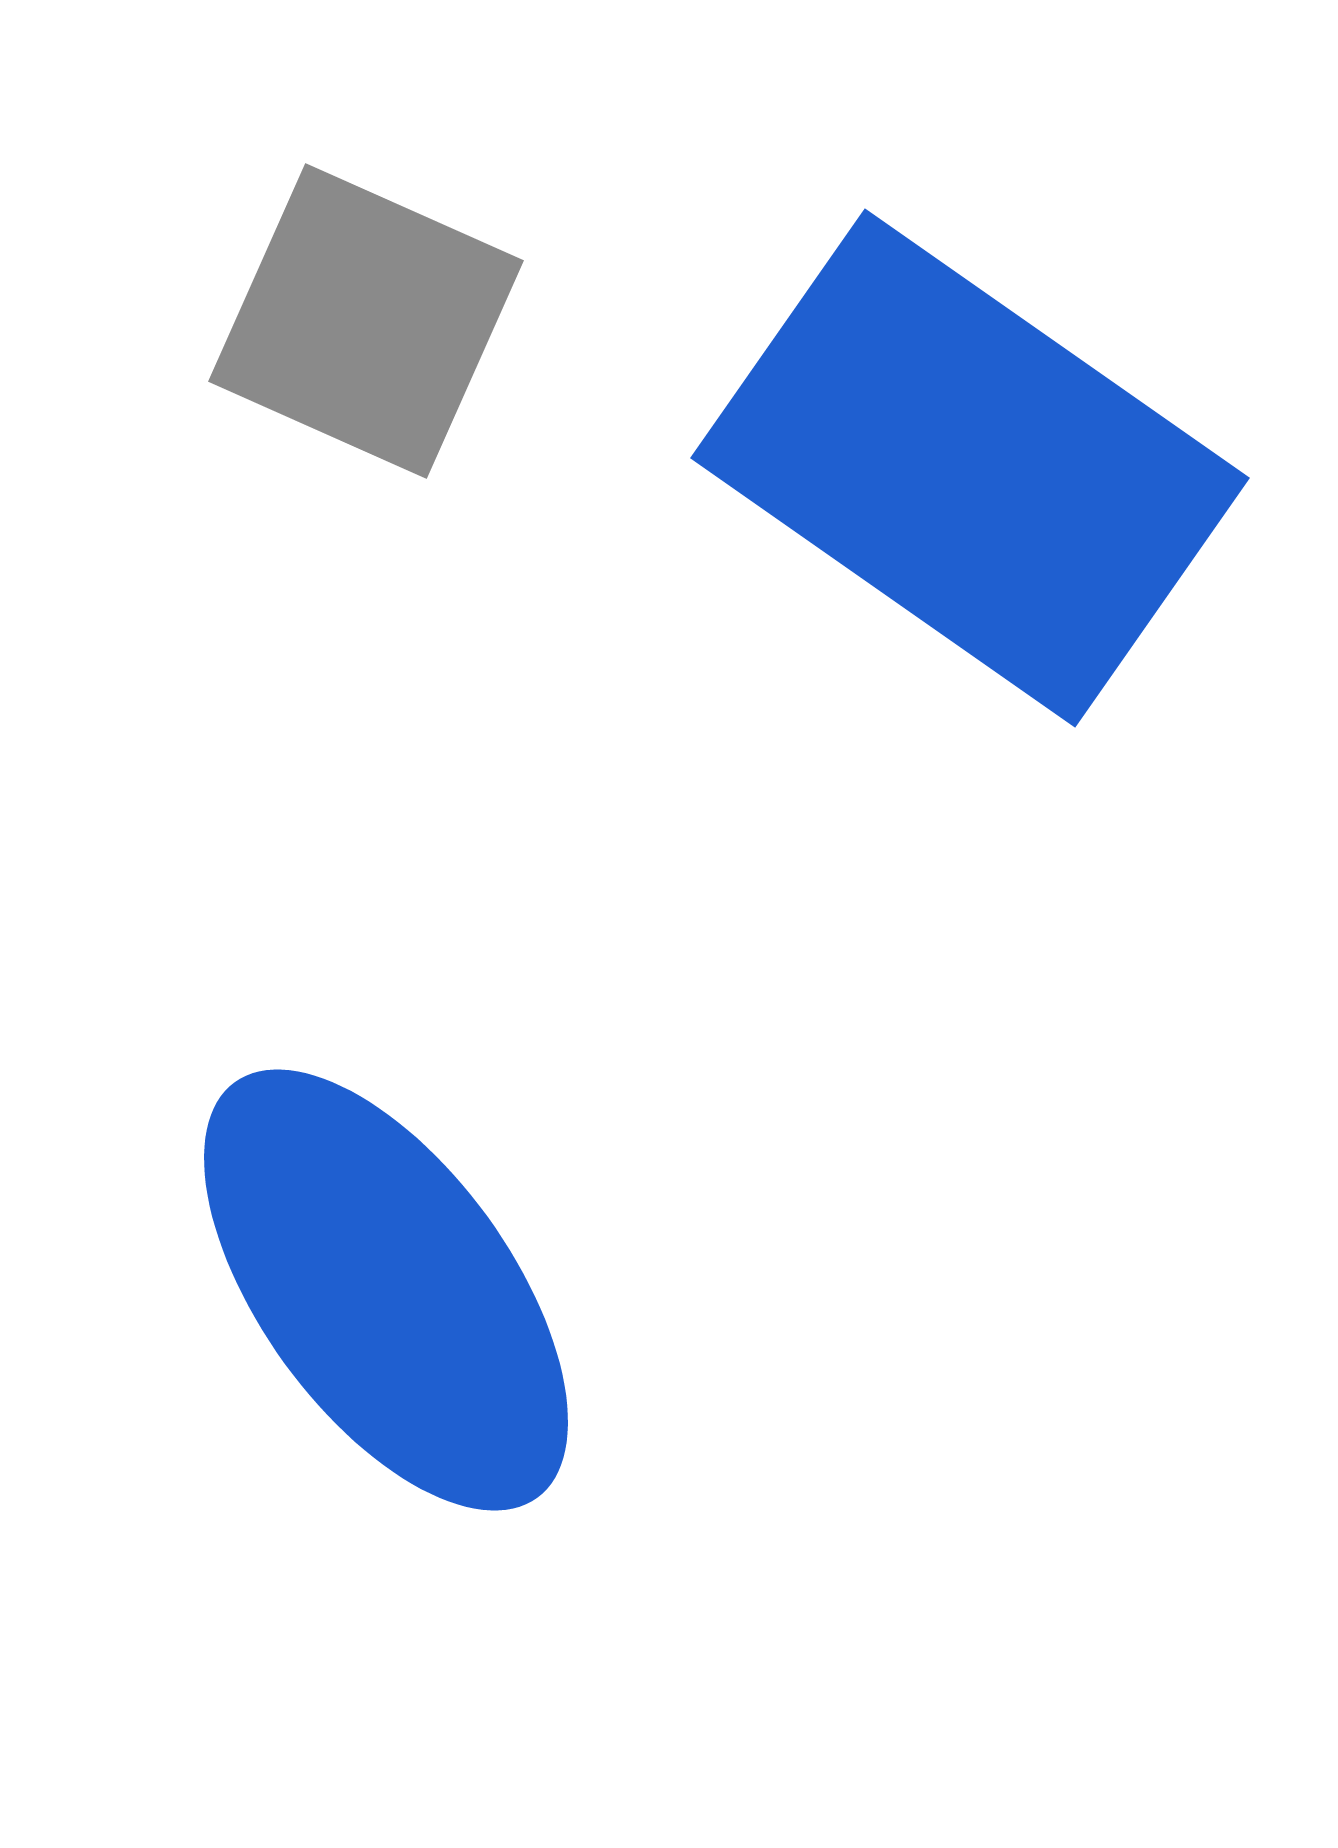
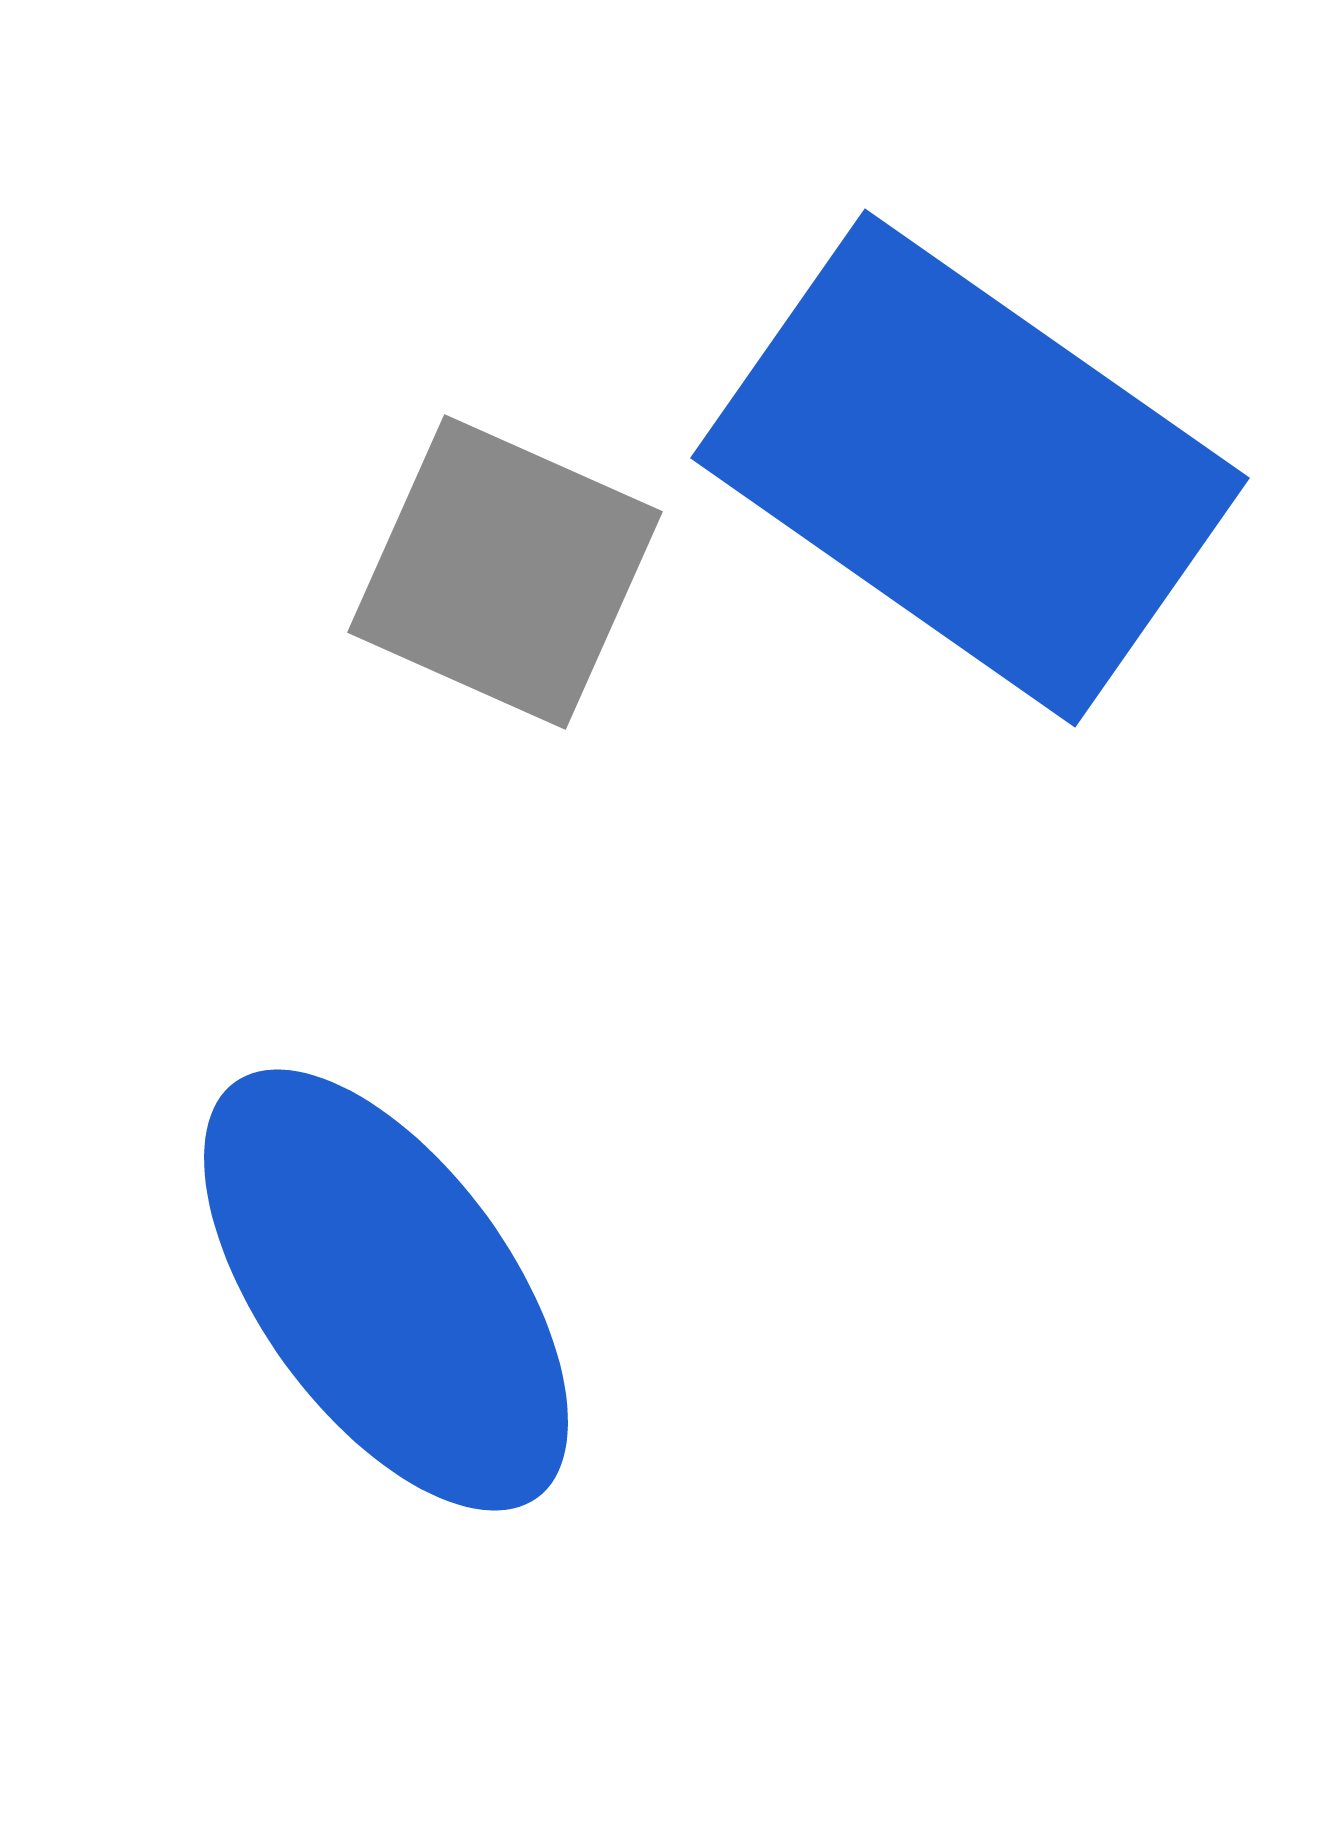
gray square: moved 139 px right, 251 px down
